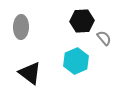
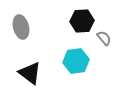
gray ellipse: rotated 15 degrees counterclockwise
cyan hexagon: rotated 15 degrees clockwise
